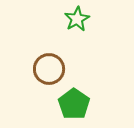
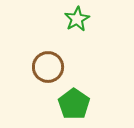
brown circle: moved 1 px left, 2 px up
